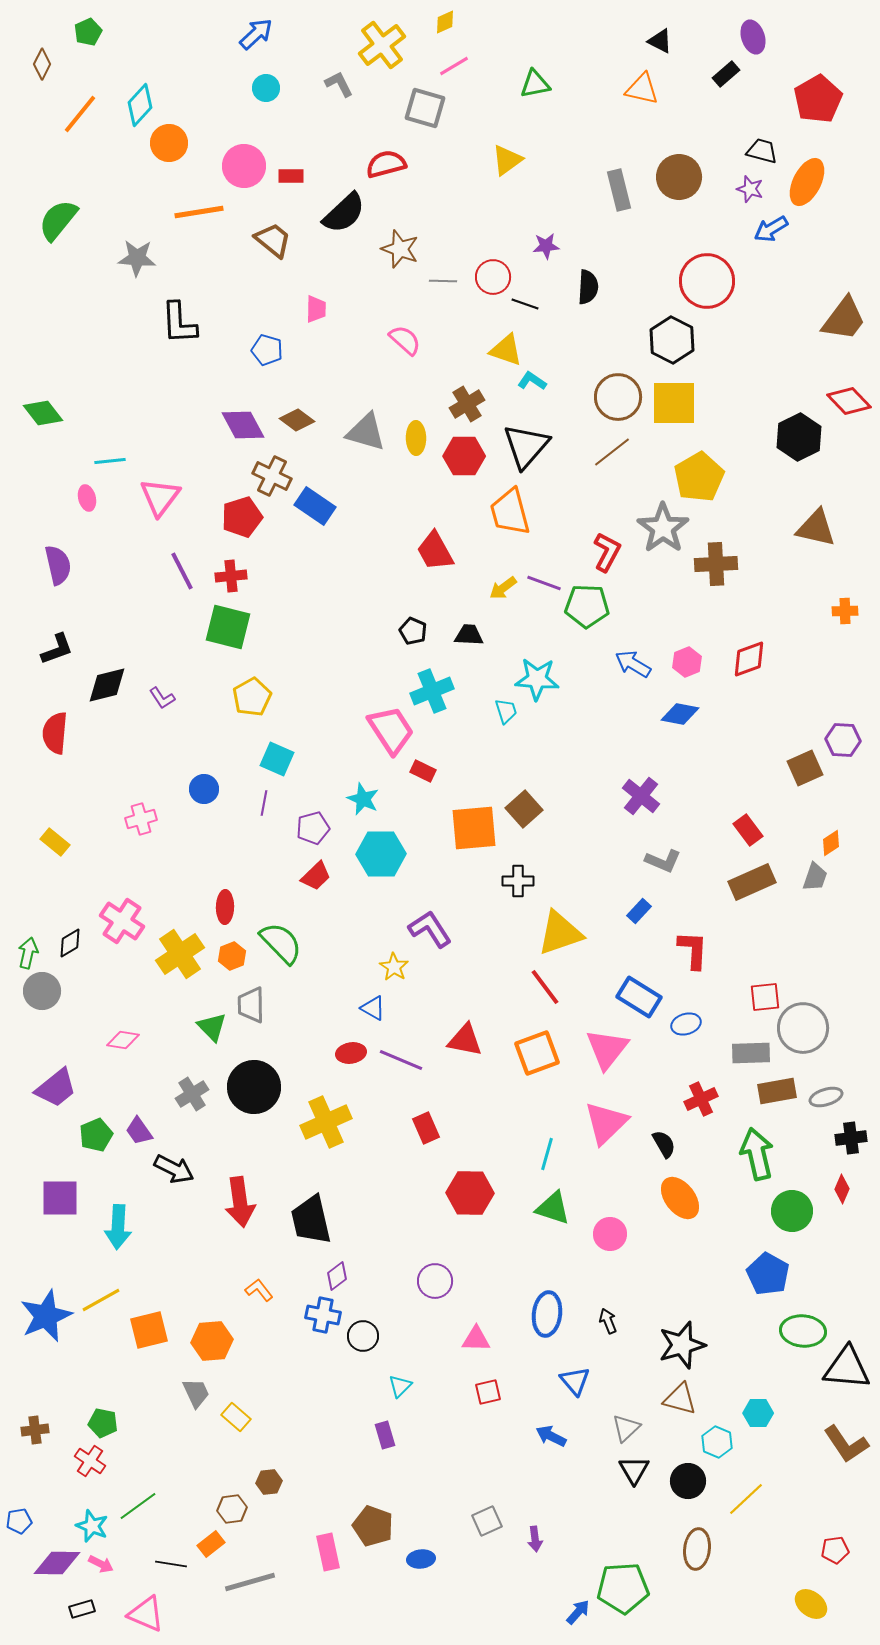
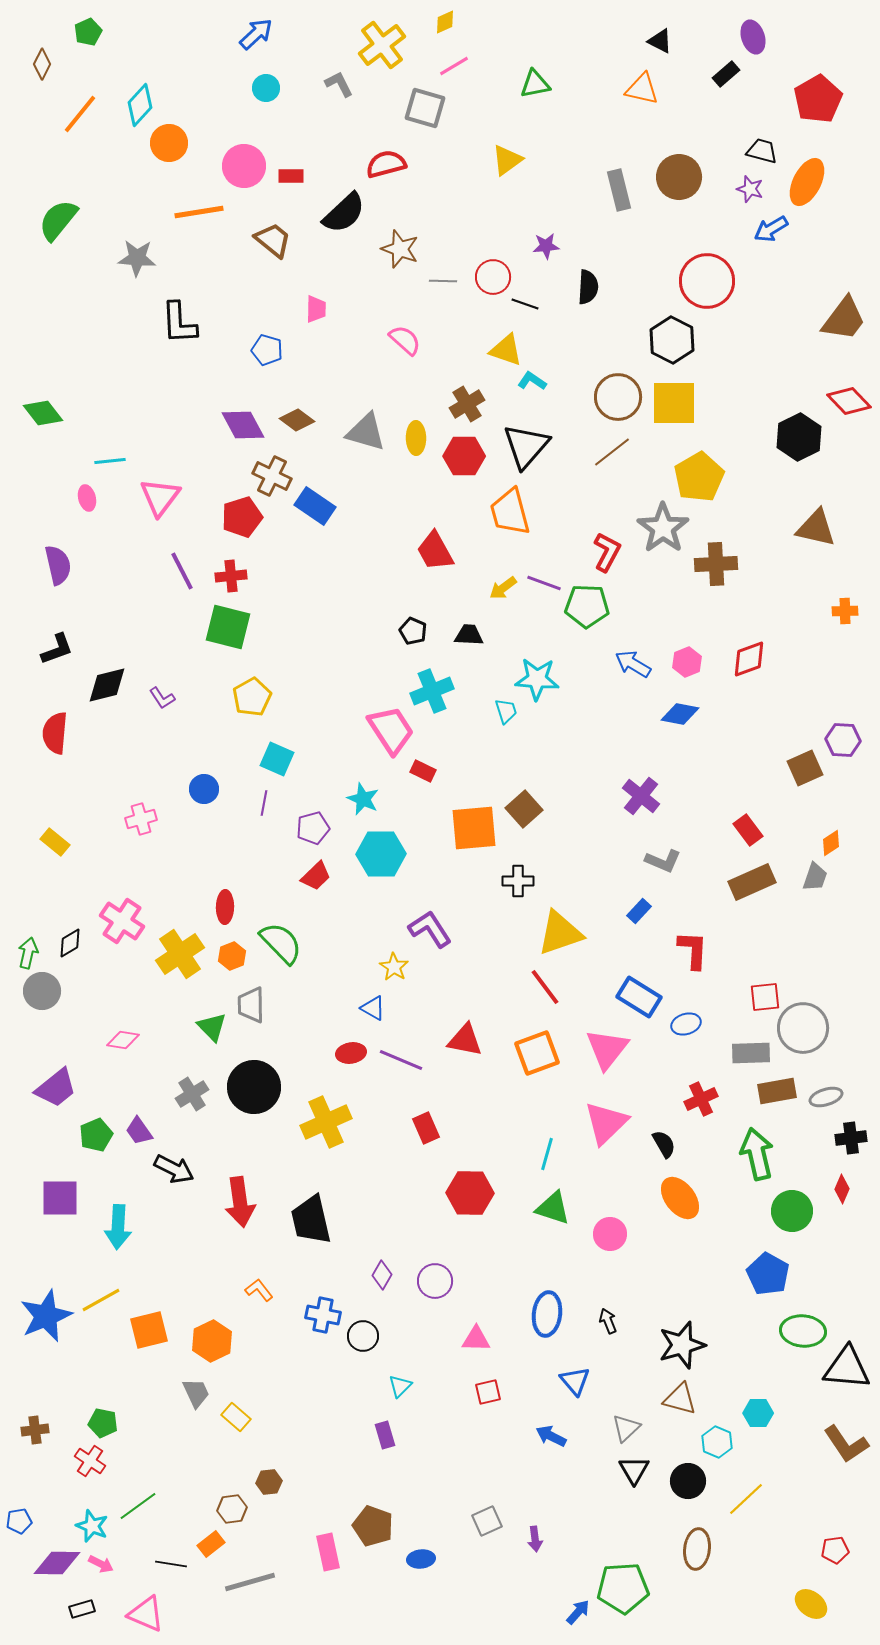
purple diamond at (337, 1276): moved 45 px right, 1 px up; rotated 24 degrees counterclockwise
orange hexagon at (212, 1341): rotated 21 degrees counterclockwise
